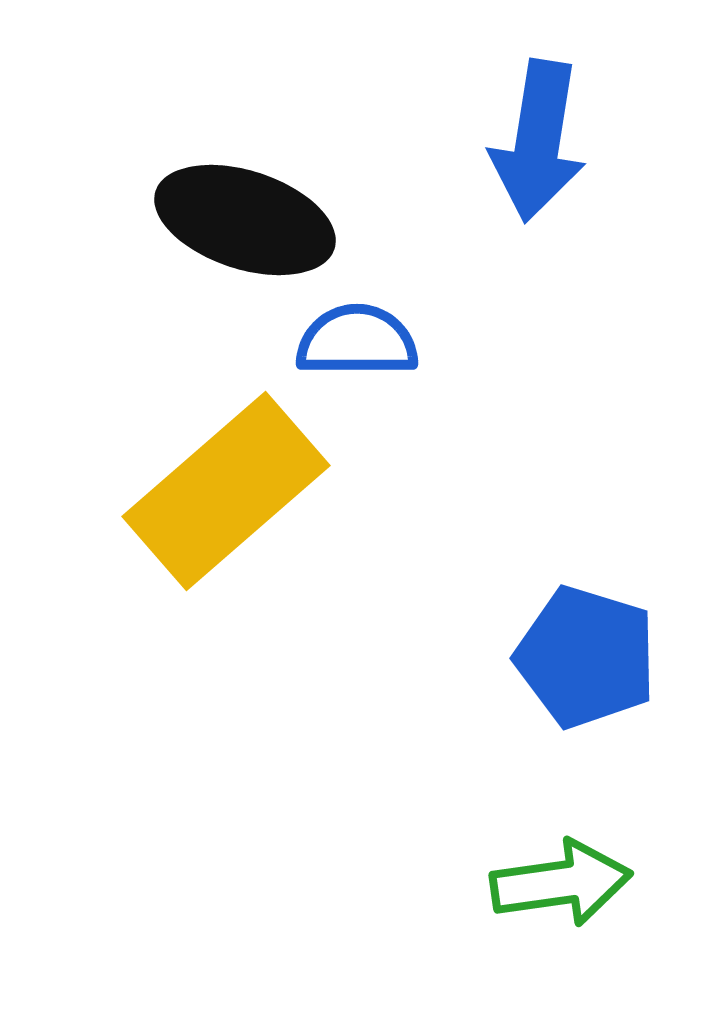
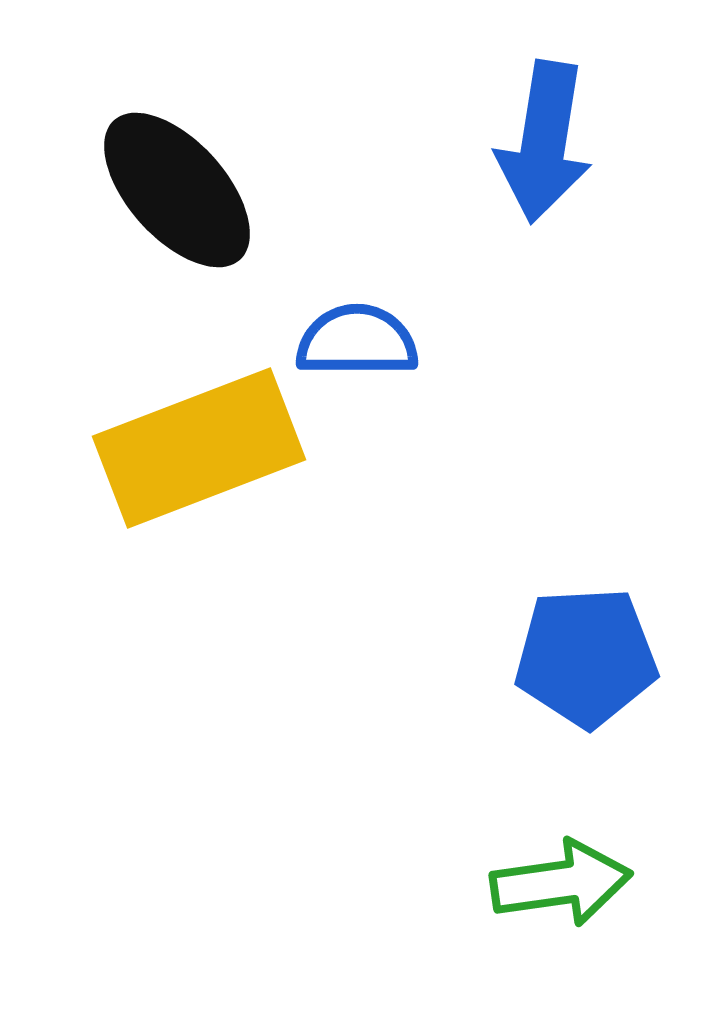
blue arrow: moved 6 px right, 1 px down
black ellipse: moved 68 px left, 30 px up; rotated 30 degrees clockwise
yellow rectangle: moved 27 px left, 43 px up; rotated 20 degrees clockwise
blue pentagon: rotated 20 degrees counterclockwise
